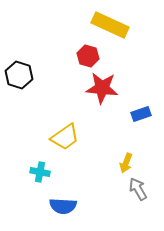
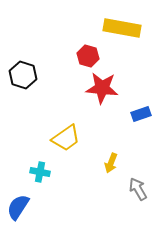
yellow rectangle: moved 12 px right, 3 px down; rotated 15 degrees counterclockwise
black hexagon: moved 4 px right
yellow trapezoid: moved 1 px right, 1 px down
yellow arrow: moved 15 px left
blue semicircle: moved 45 px left, 1 px down; rotated 120 degrees clockwise
